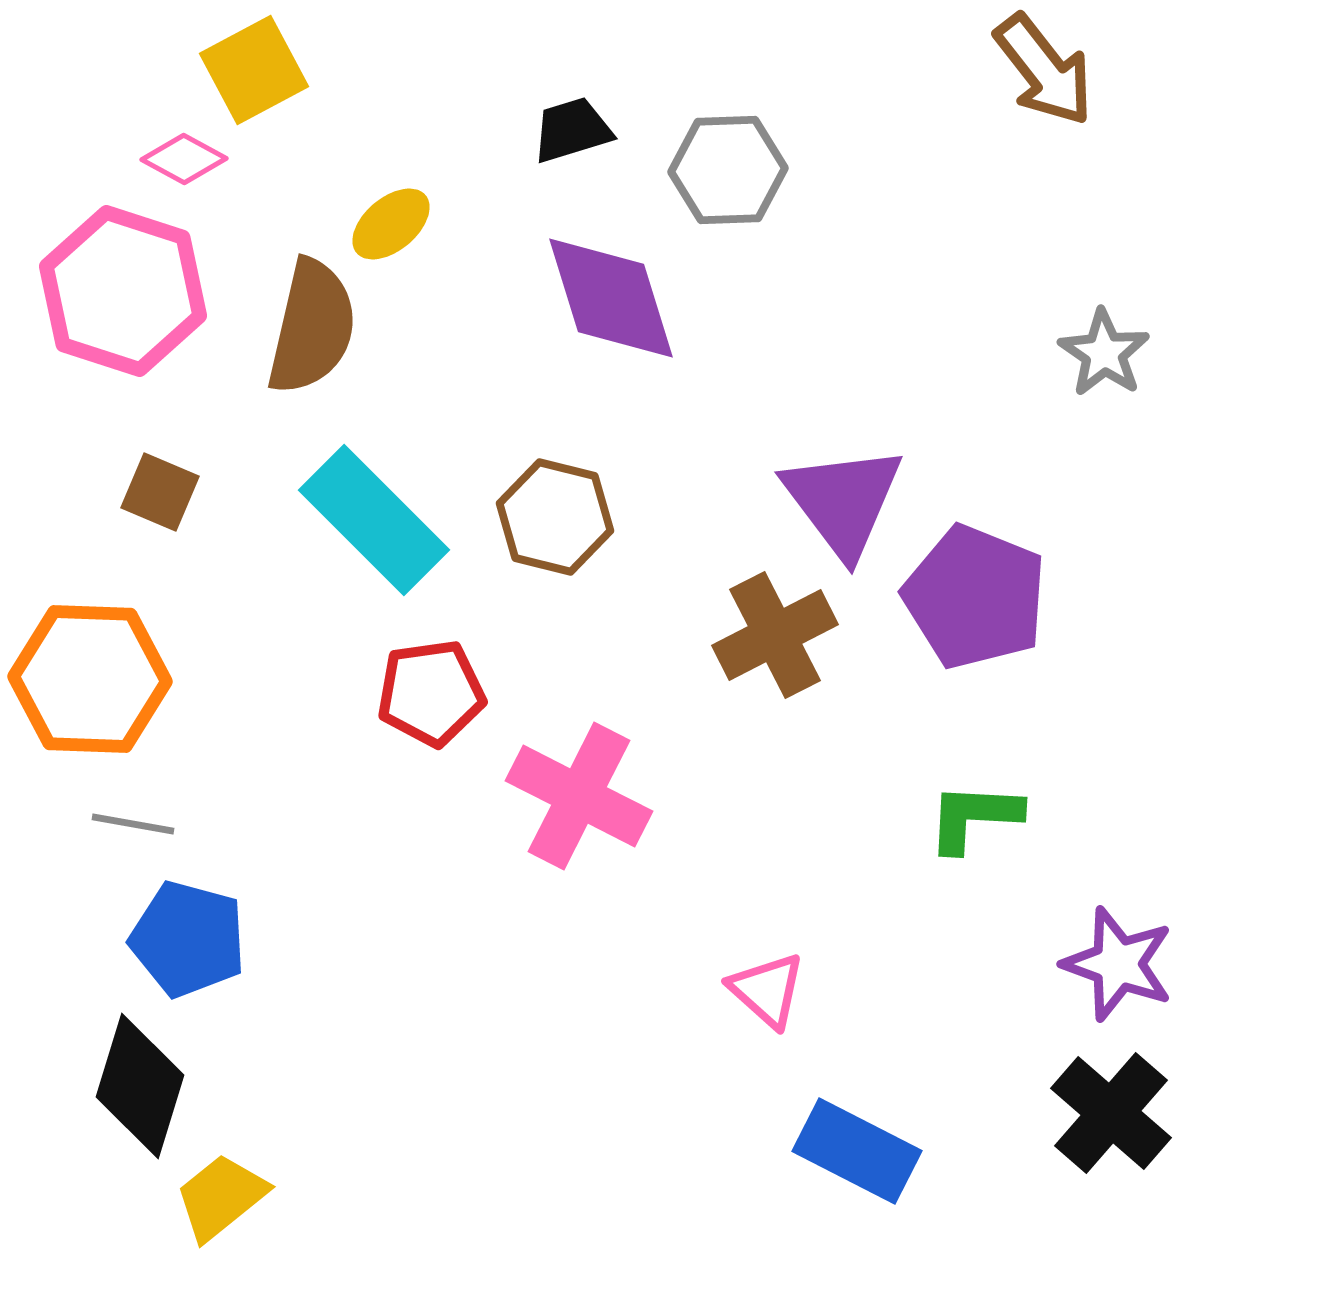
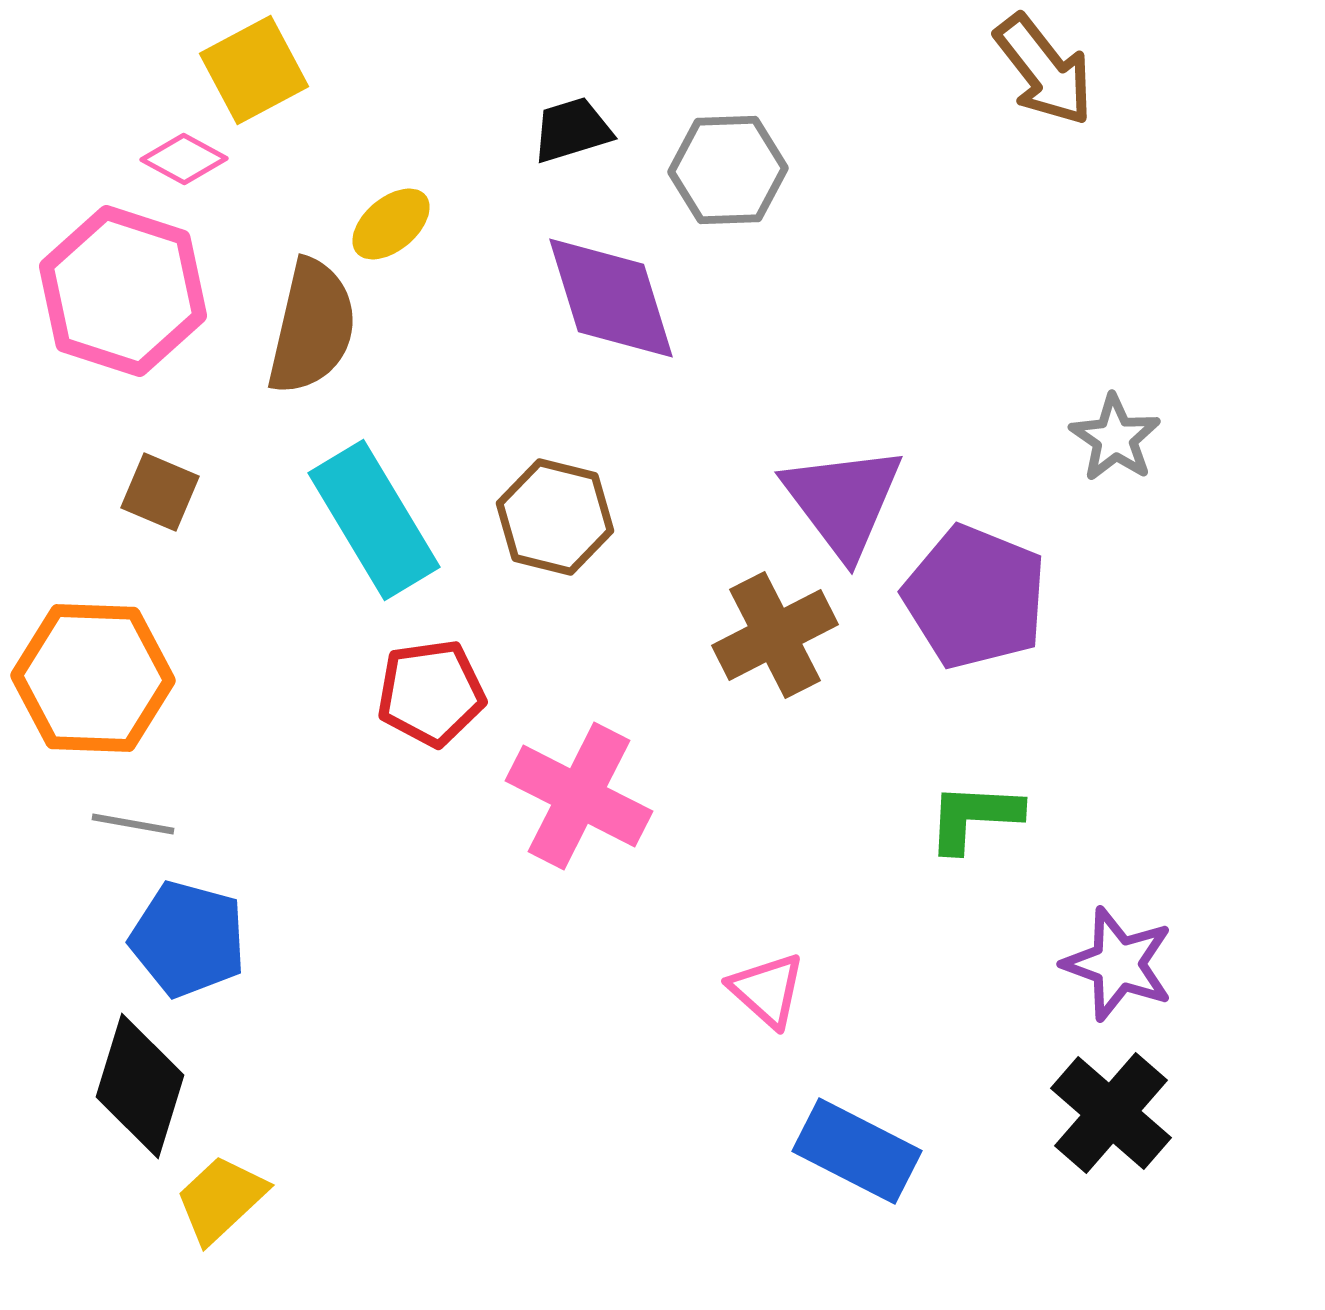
gray star: moved 11 px right, 85 px down
cyan rectangle: rotated 14 degrees clockwise
orange hexagon: moved 3 px right, 1 px up
yellow trapezoid: moved 2 px down; rotated 4 degrees counterclockwise
